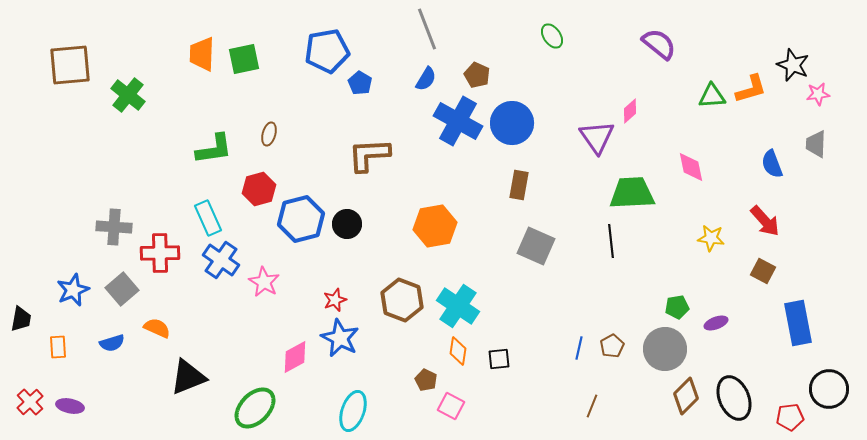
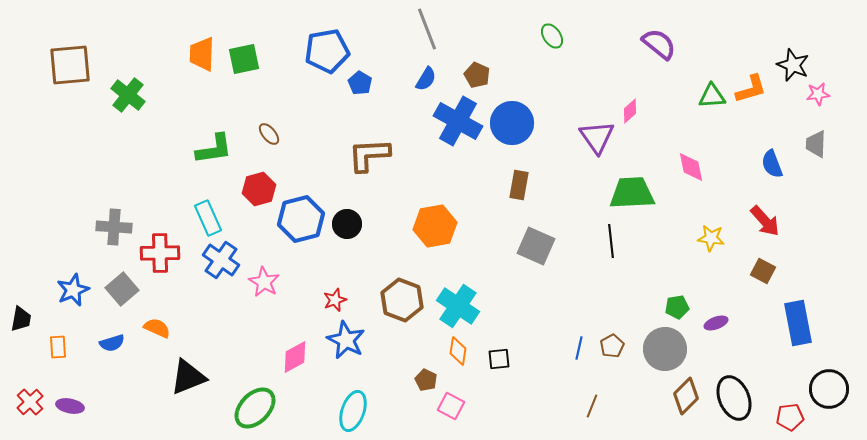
brown ellipse at (269, 134): rotated 55 degrees counterclockwise
blue star at (340, 338): moved 6 px right, 2 px down
